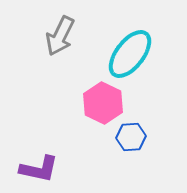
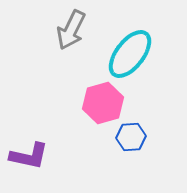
gray arrow: moved 11 px right, 6 px up
pink hexagon: rotated 18 degrees clockwise
purple L-shape: moved 10 px left, 13 px up
